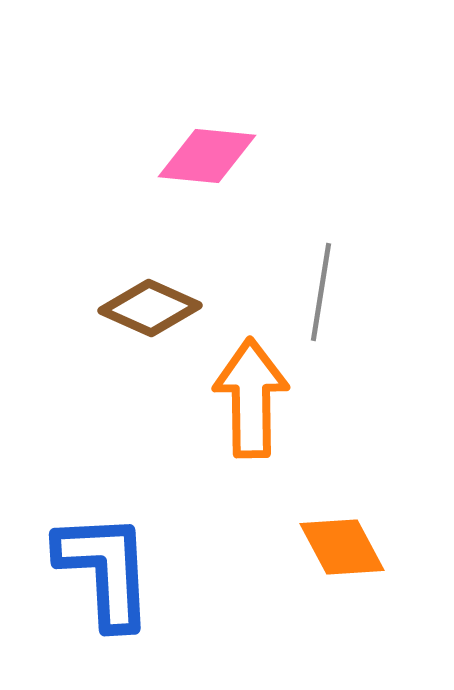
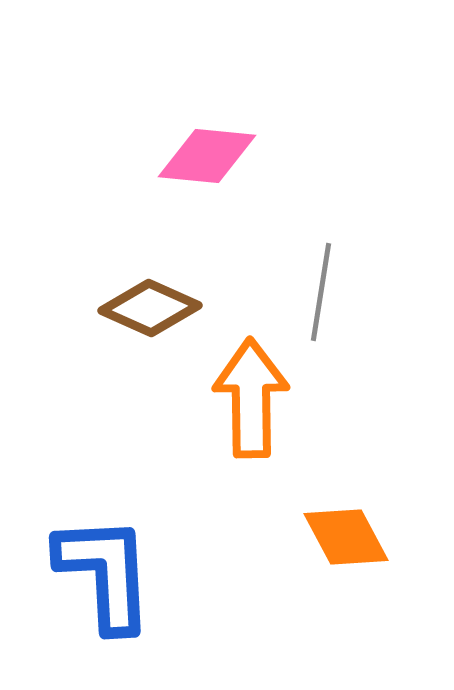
orange diamond: moved 4 px right, 10 px up
blue L-shape: moved 3 px down
